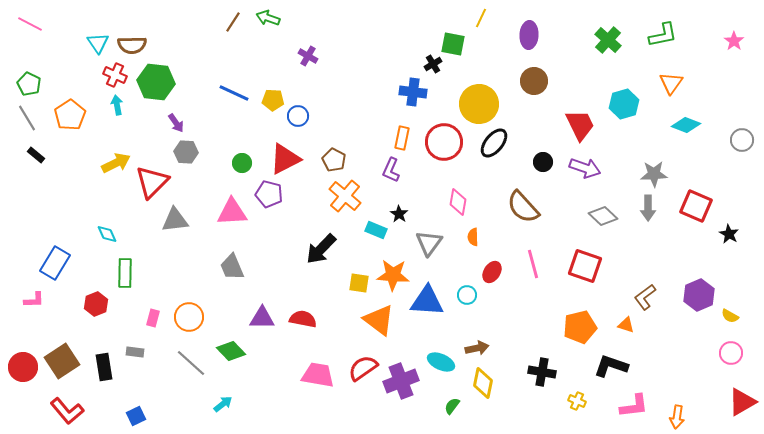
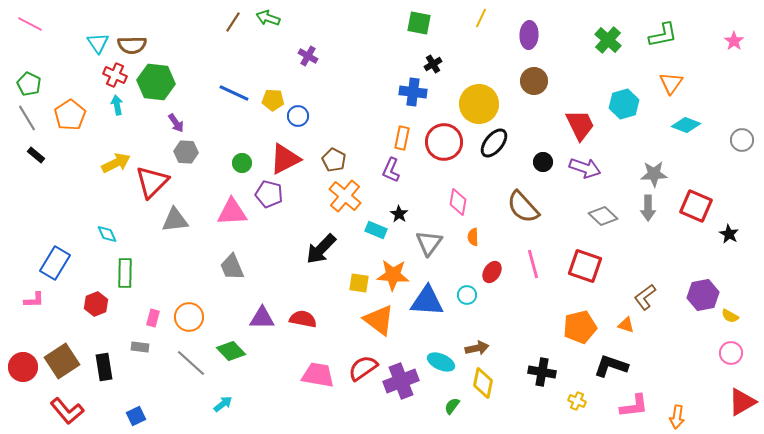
green square at (453, 44): moved 34 px left, 21 px up
purple hexagon at (699, 295): moved 4 px right; rotated 12 degrees clockwise
gray rectangle at (135, 352): moved 5 px right, 5 px up
